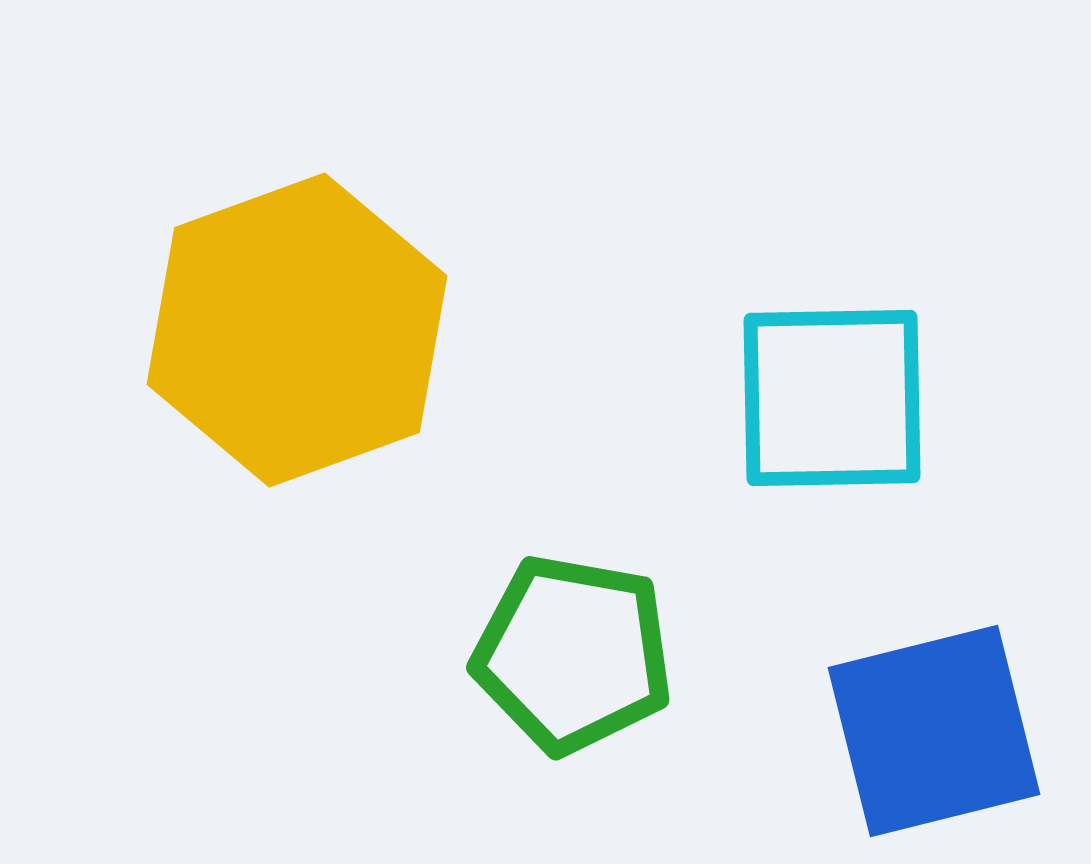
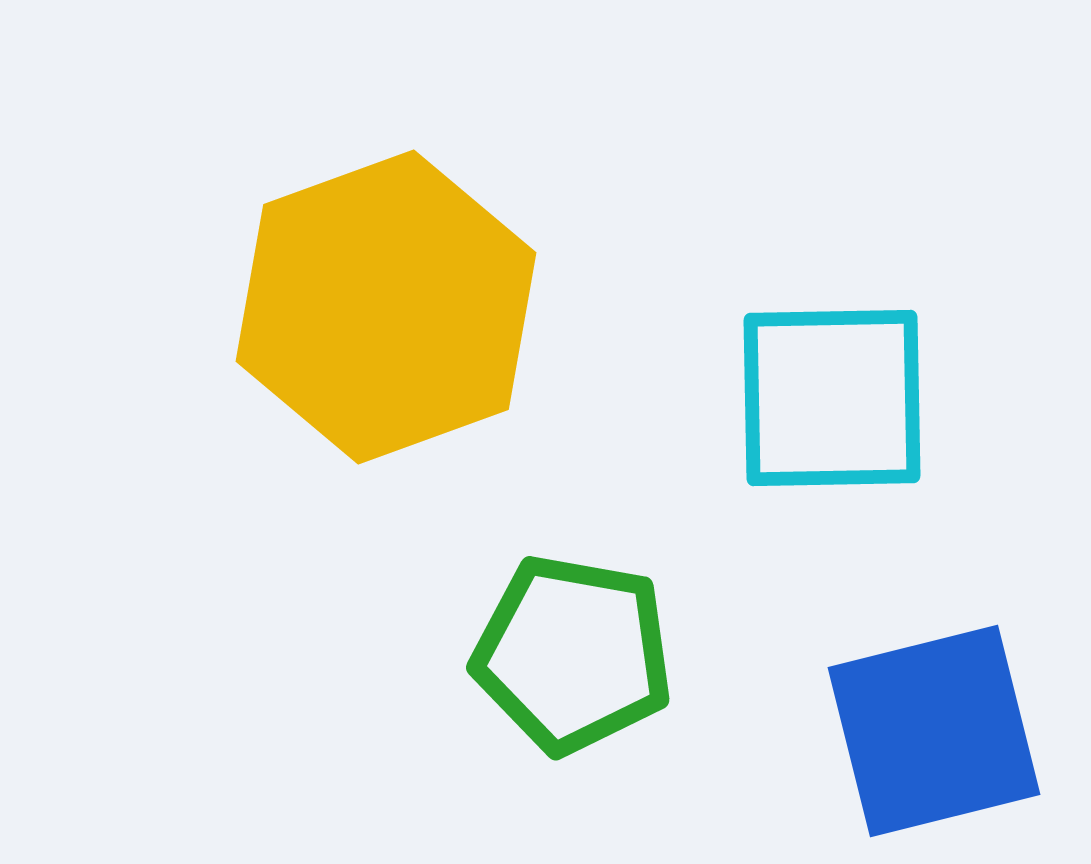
yellow hexagon: moved 89 px right, 23 px up
